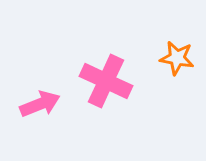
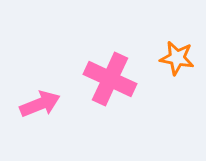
pink cross: moved 4 px right, 2 px up
